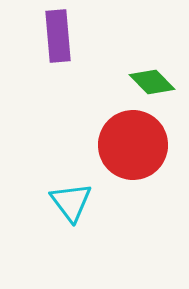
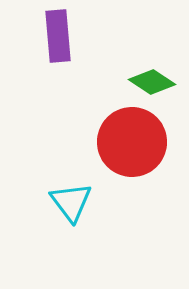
green diamond: rotated 12 degrees counterclockwise
red circle: moved 1 px left, 3 px up
